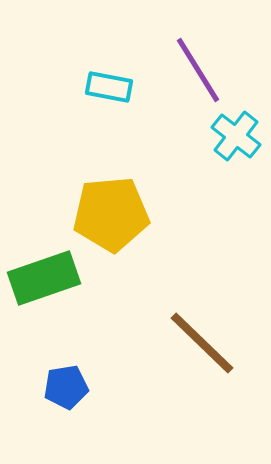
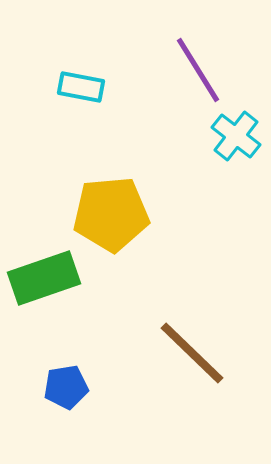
cyan rectangle: moved 28 px left
brown line: moved 10 px left, 10 px down
